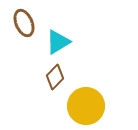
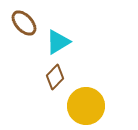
brown ellipse: rotated 20 degrees counterclockwise
